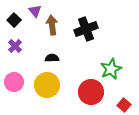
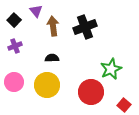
purple triangle: moved 1 px right
brown arrow: moved 1 px right, 1 px down
black cross: moved 1 px left, 2 px up
purple cross: rotated 24 degrees clockwise
